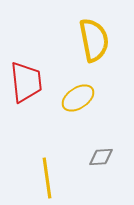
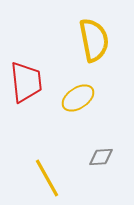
yellow line: rotated 21 degrees counterclockwise
